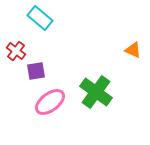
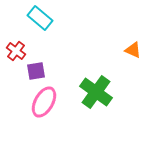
pink ellipse: moved 6 px left; rotated 24 degrees counterclockwise
